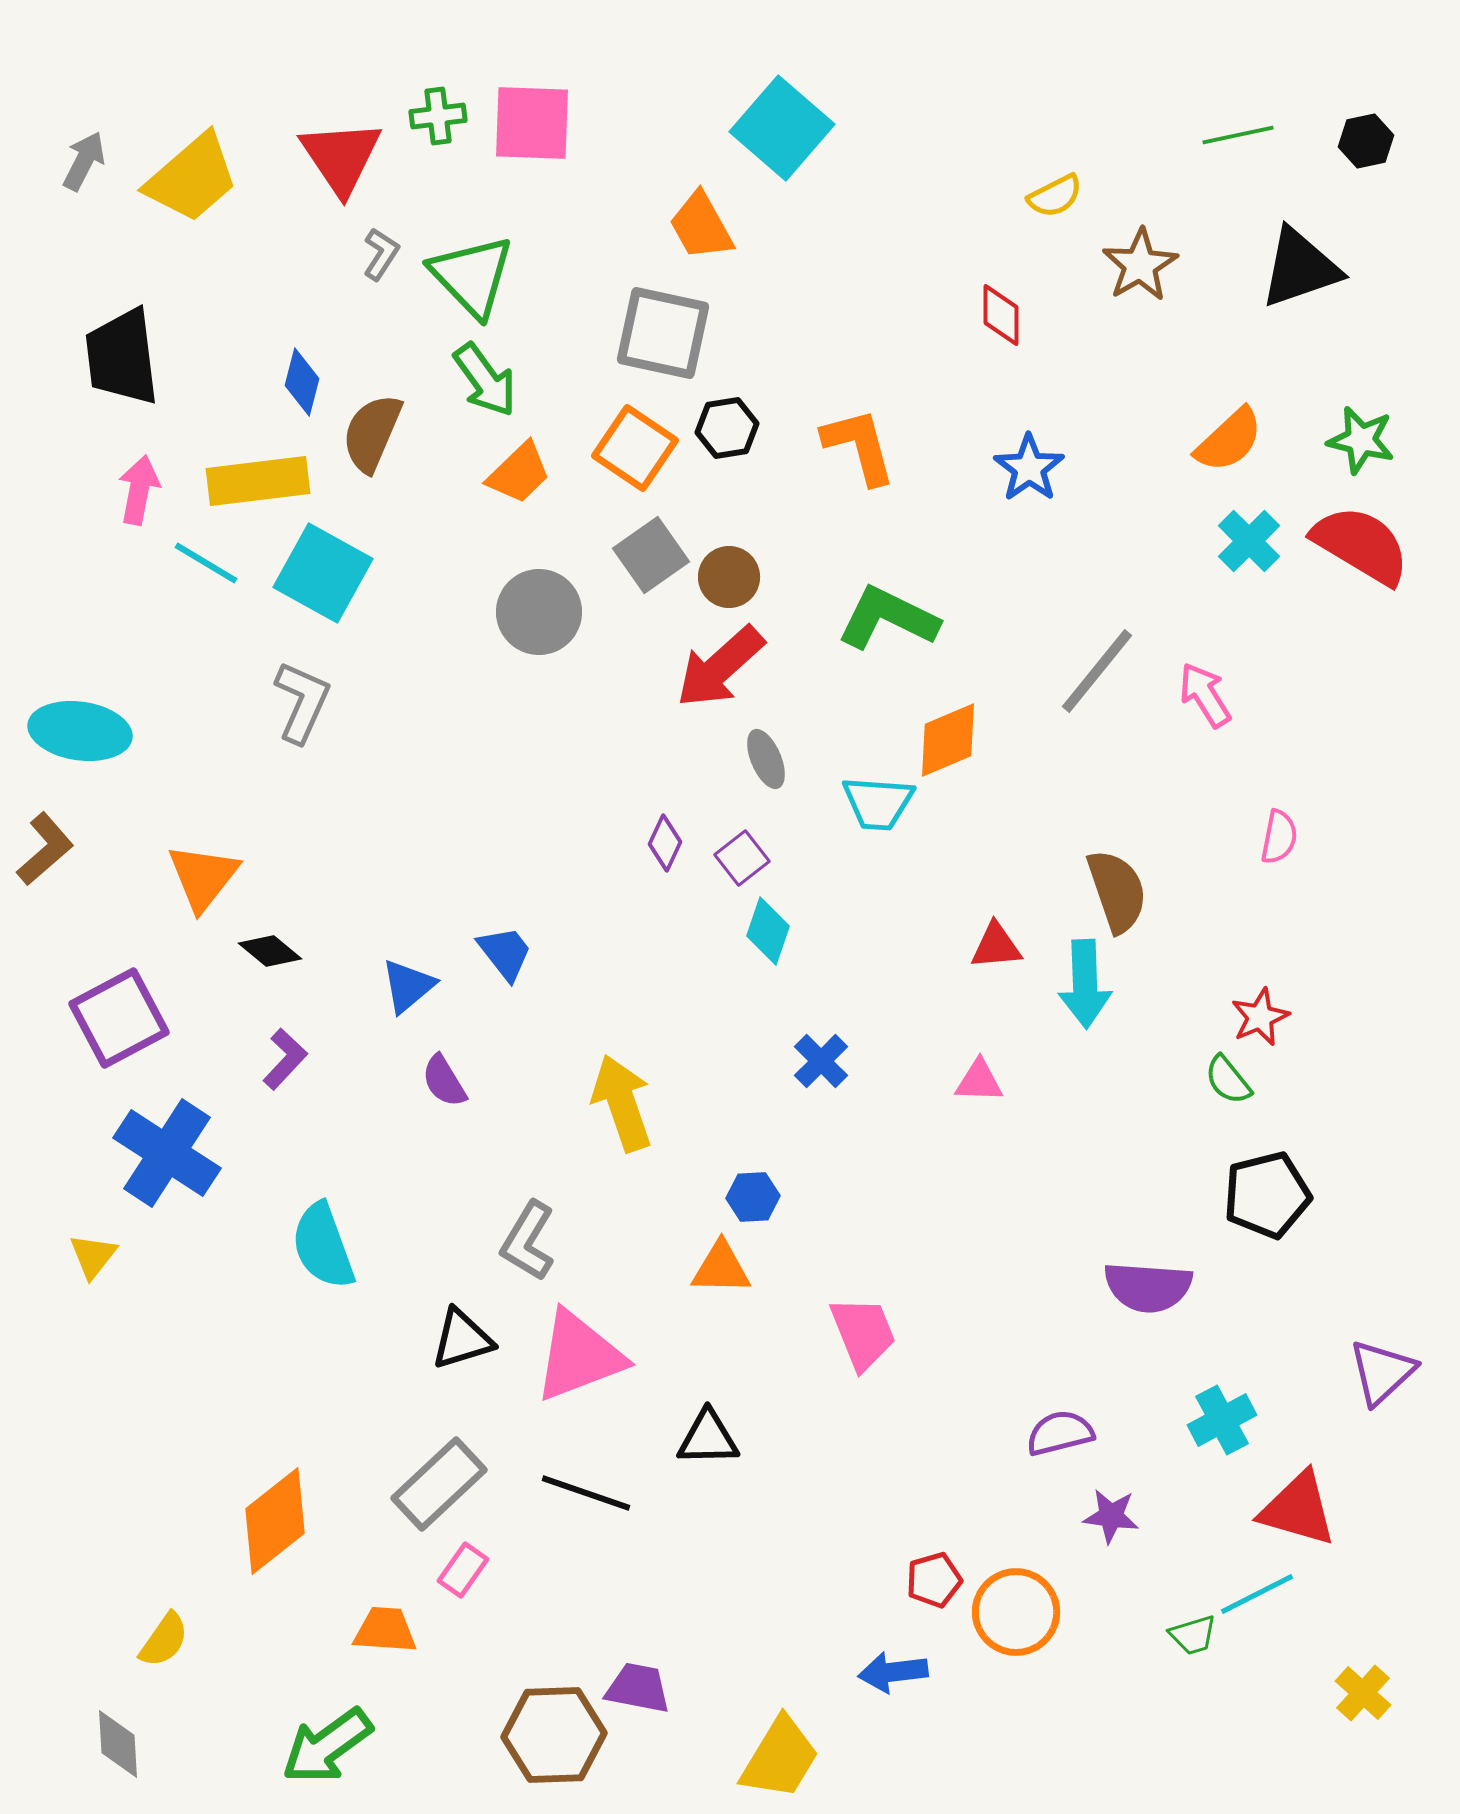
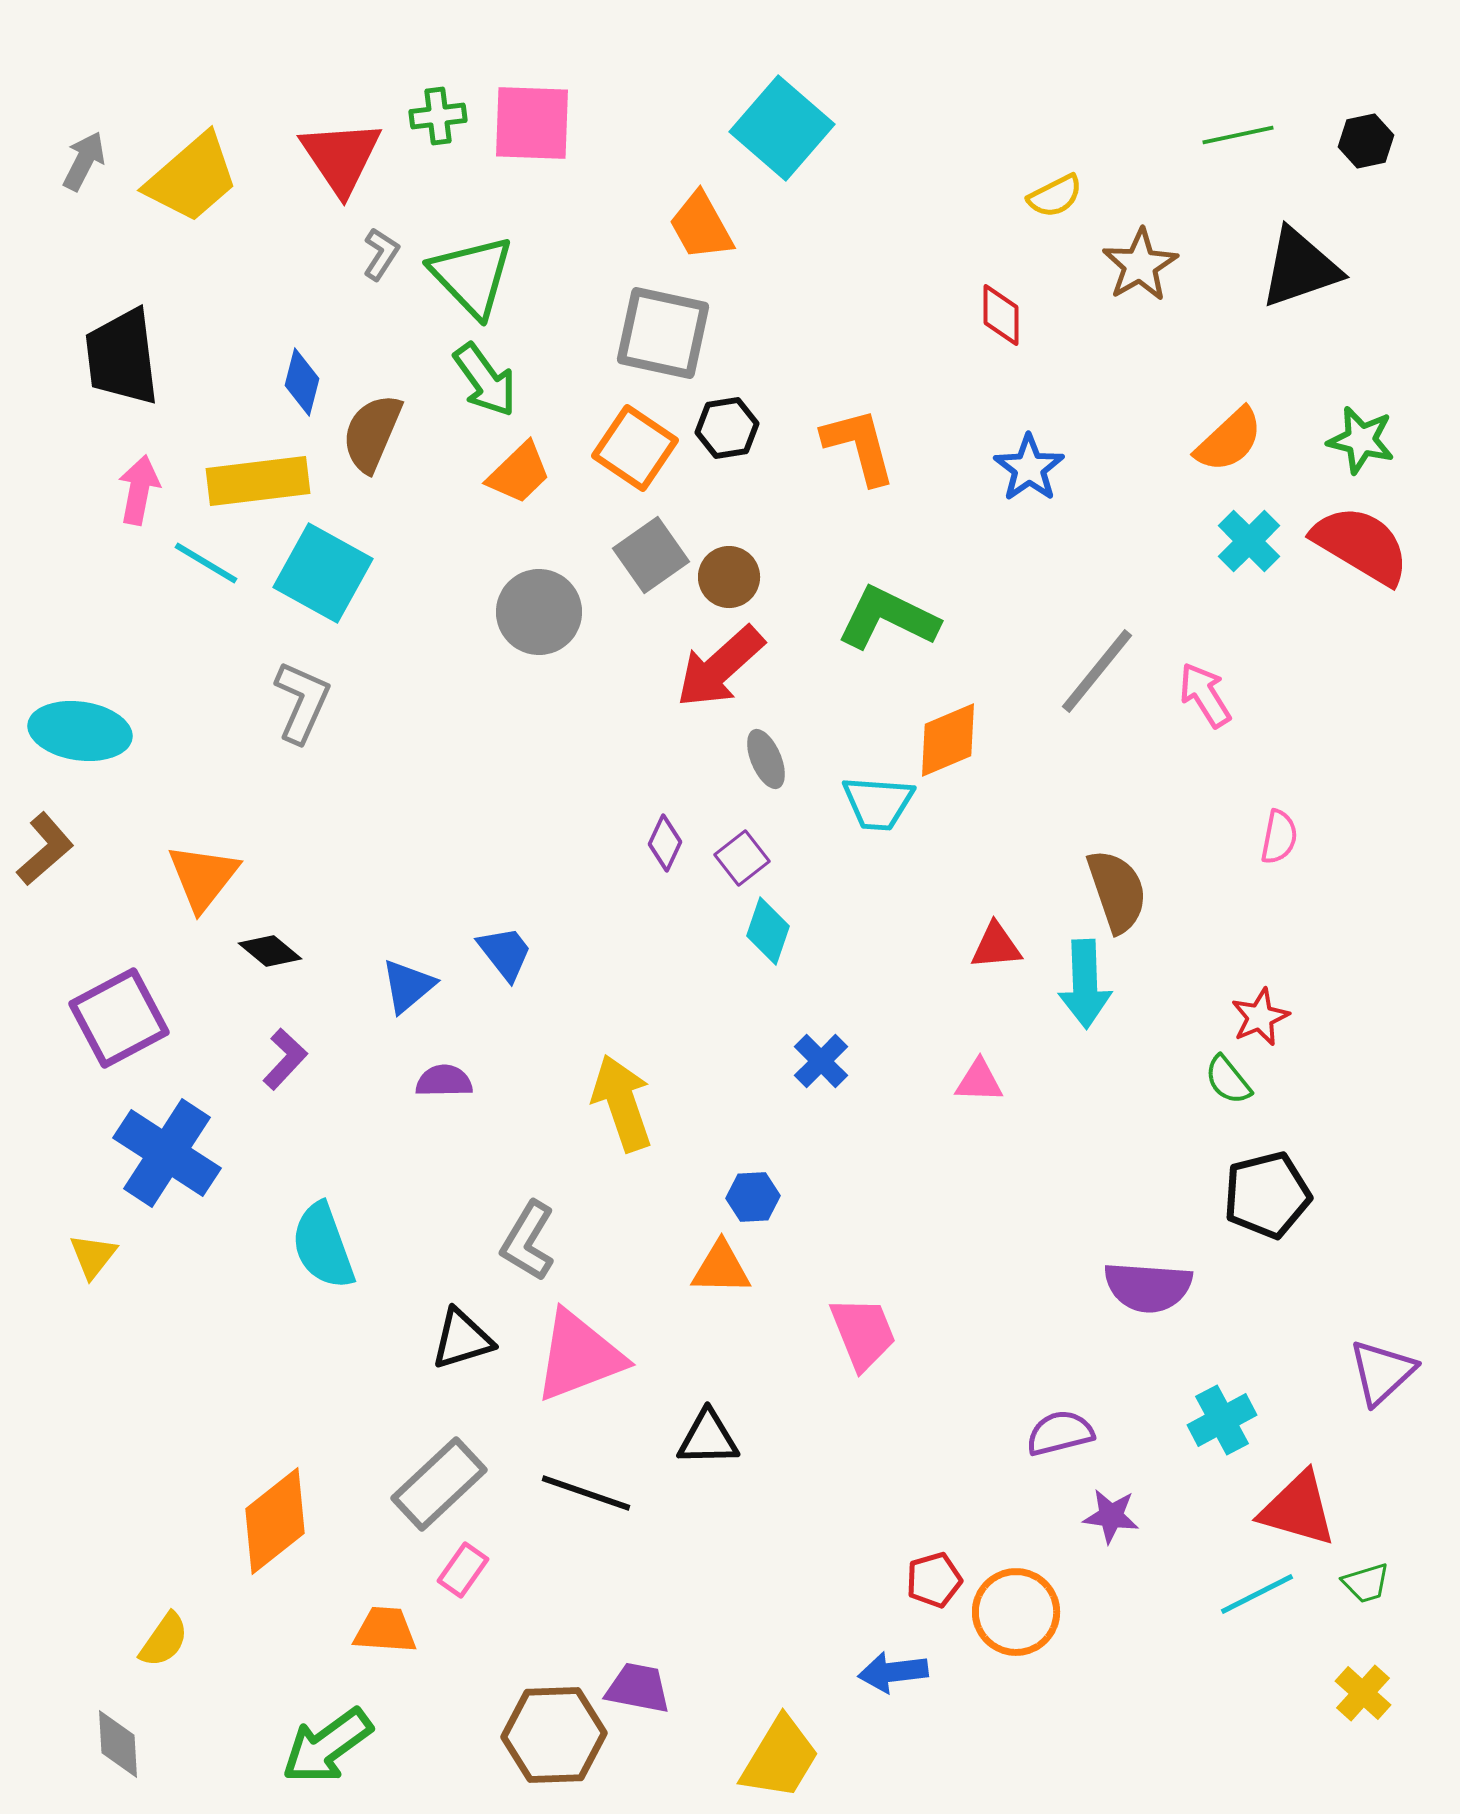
purple semicircle at (444, 1081): rotated 120 degrees clockwise
green trapezoid at (1193, 1635): moved 173 px right, 52 px up
